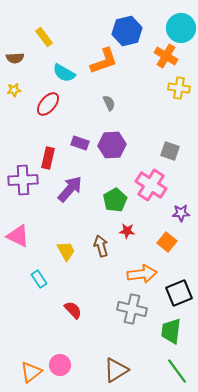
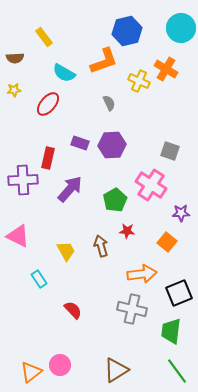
orange cross: moved 13 px down
yellow cross: moved 40 px left, 7 px up; rotated 15 degrees clockwise
